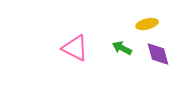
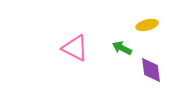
yellow ellipse: moved 1 px down
purple diamond: moved 7 px left, 16 px down; rotated 8 degrees clockwise
